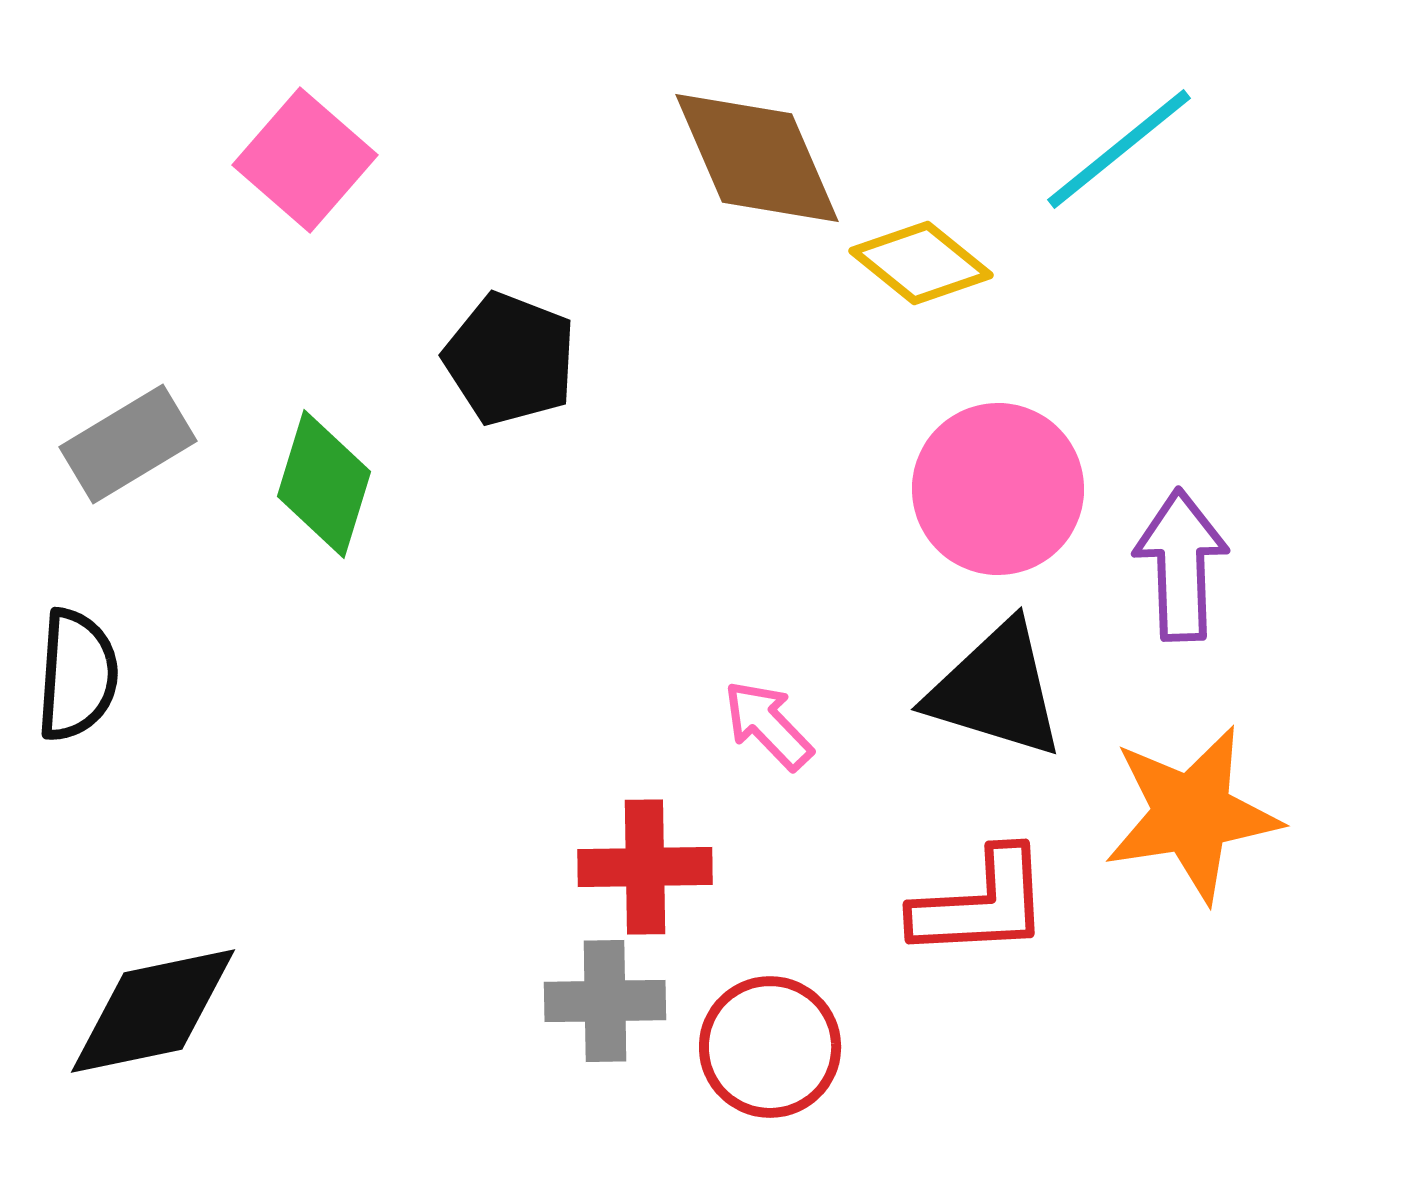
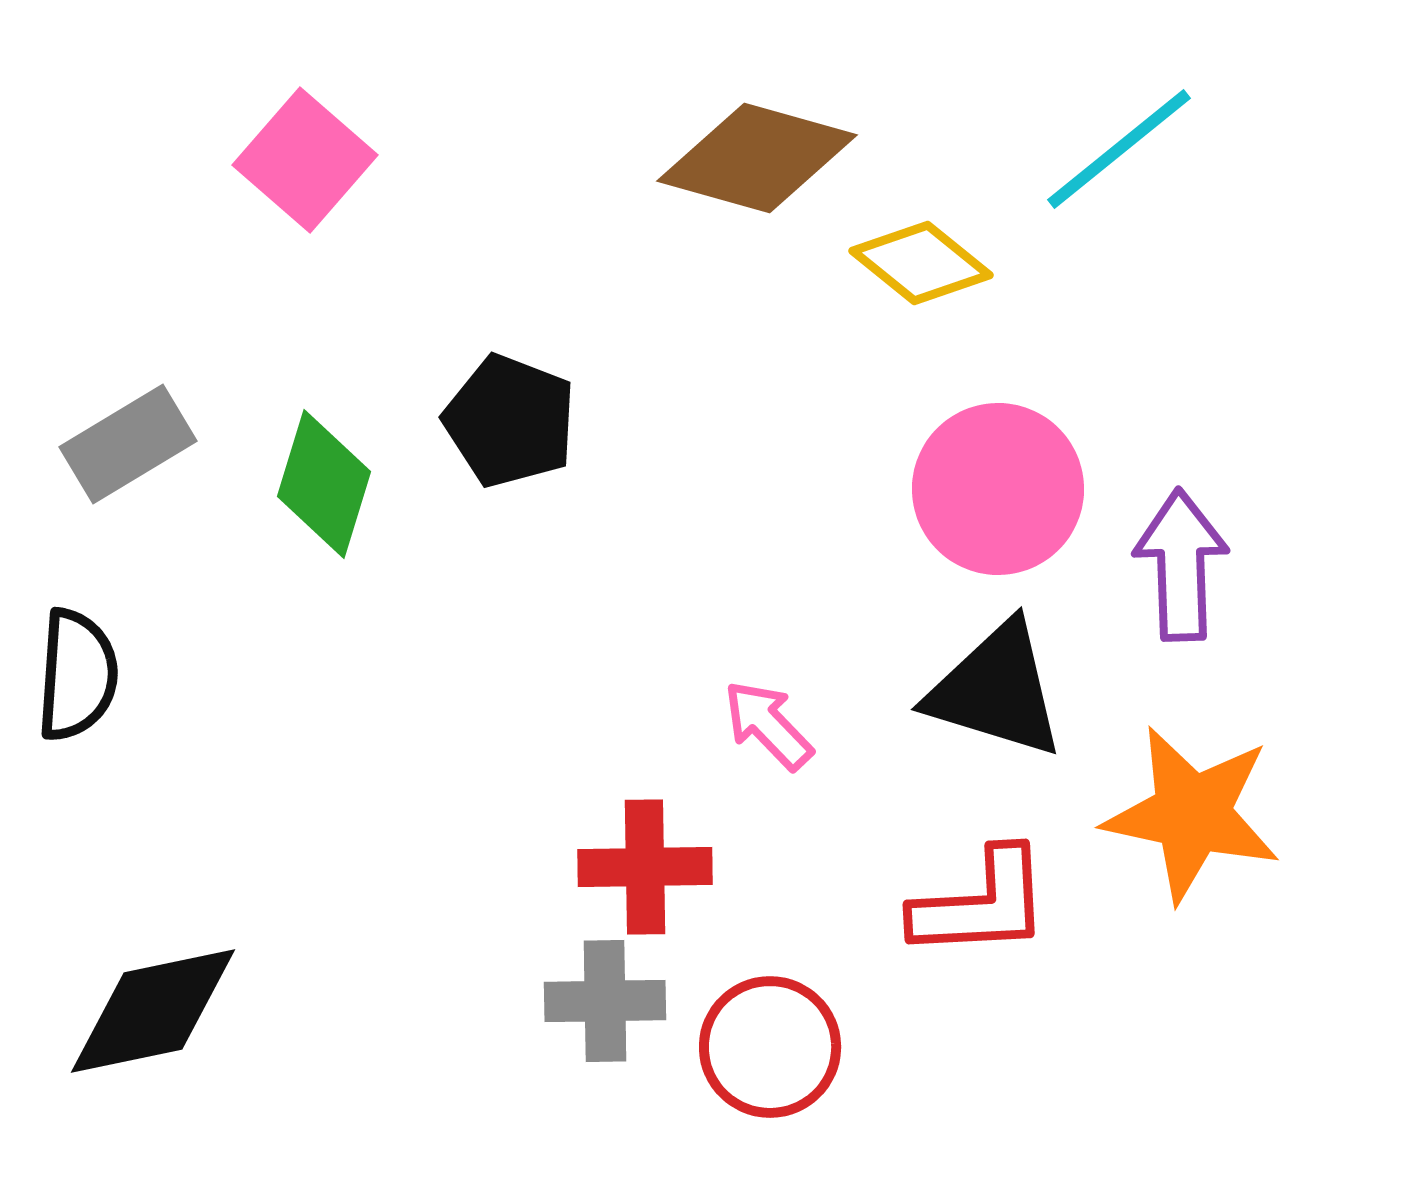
brown diamond: rotated 51 degrees counterclockwise
black pentagon: moved 62 px down
orange star: rotated 21 degrees clockwise
